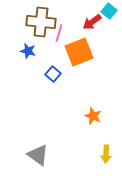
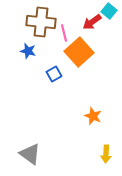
pink line: moved 5 px right; rotated 30 degrees counterclockwise
orange square: rotated 20 degrees counterclockwise
blue square: moved 1 px right; rotated 21 degrees clockwise
gray triangle: moved 8 px left, 1 px up
